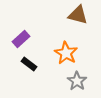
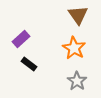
brown triangle: rotated 40 degrees clockwise
orange star: moved 8 px right, 5 px up
